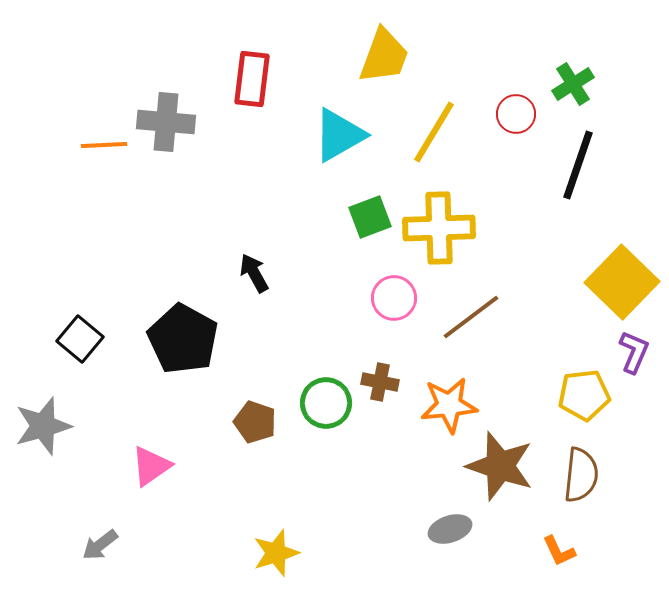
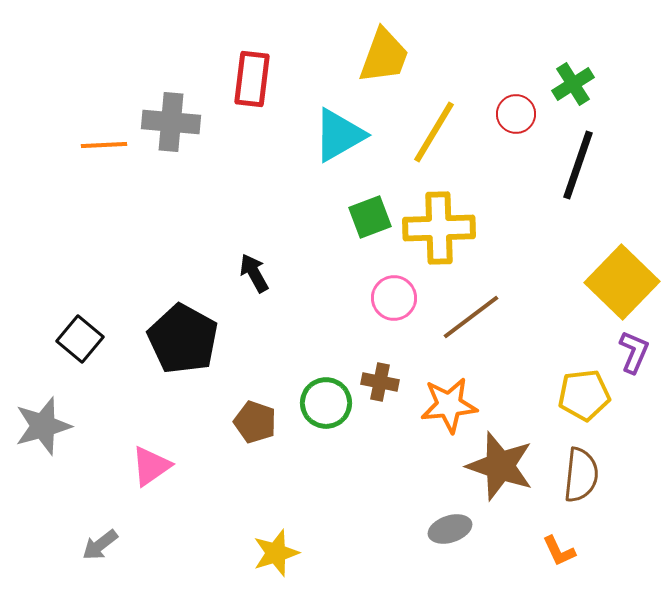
gray cross: moved 5 px right
